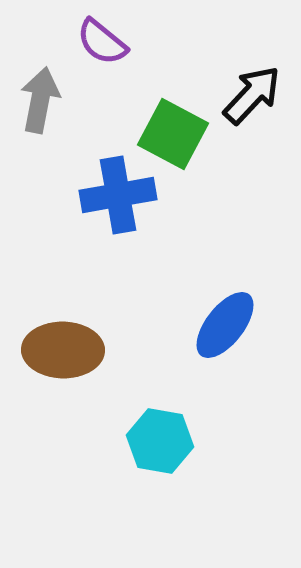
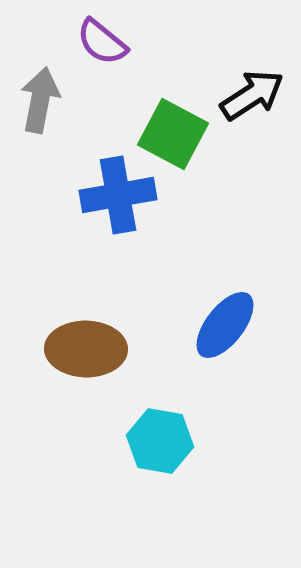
black arrow: rotated 14 degrees clockwise
brown ellipse: moved 23 px right, 1 px up
